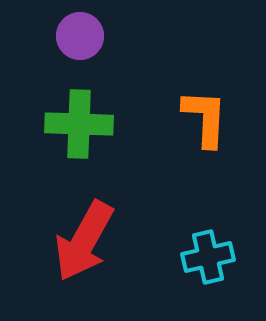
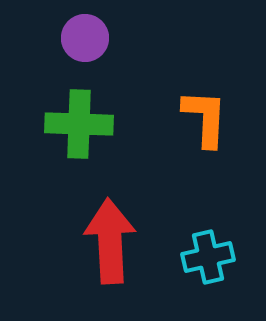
purple circle: moved 5 px right, 2 px down
red arrow: moved 26 px right; rotated 148 degrees clockwise
